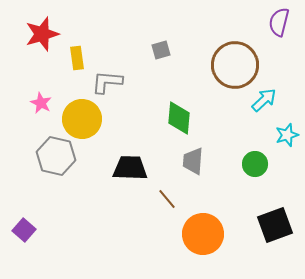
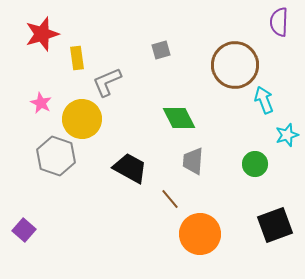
purple semicircle: rotated 12 degrees counterclockwise
gray L-shape: rotated 28 degrees counterclockwise
cyan arrow: rotated 68 degrees counterclockwise
green diamond: rotated 32 degrees counterclockwise
gray hexagon: rotated 6 degrees clockwise
black trapezoid: rotated 27 degrees clockwise
brown line: moved 3 px right
orange circle: moved 3 px left
